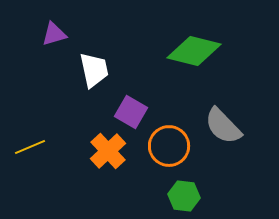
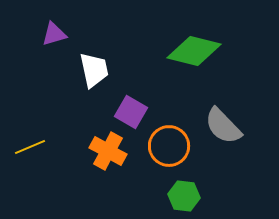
orange cross: rotated 18 degrees counterclockwise
